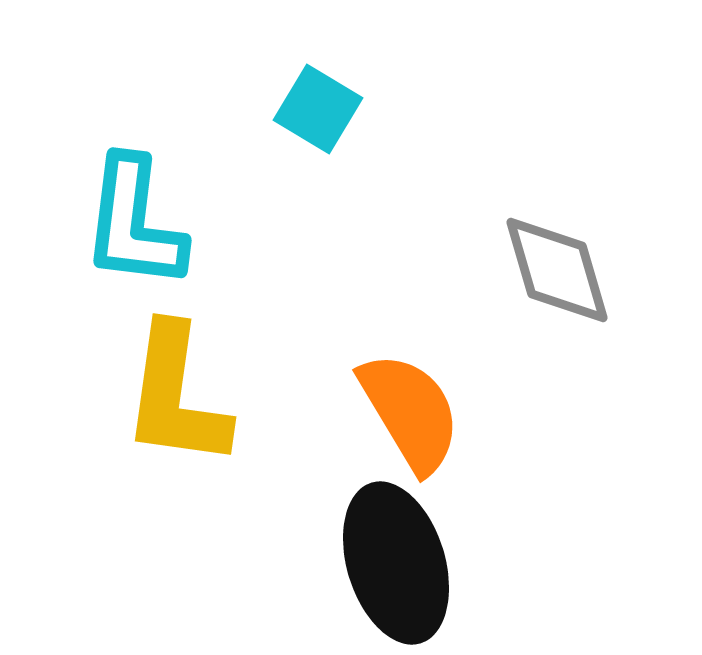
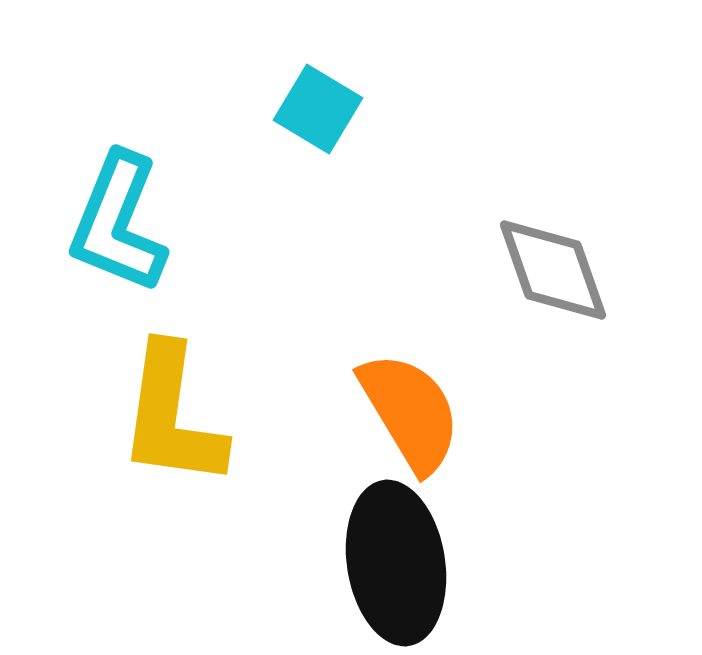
cyan L-shape: moved 16 px left; rotated 15 degrees clockwise
gray diamond: moved 4 px left; rotated 3 degrees counterclockwise
yellow L-shape: moved 4 px left, 20 px down
black ellipse: rotated 8 degrees clockwise
